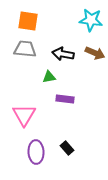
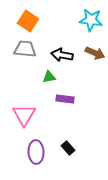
orange square: rotated 25 degrees clockwise
black arrow: moved 1 px left, 1 px down
black rectangle: moved 1 px right
